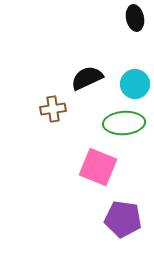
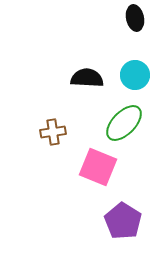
black semicircle: rotated 28 degrees clockwise
cyan circle: moved 9 px up
brown cross: moved 23 px down
green ellipse: rotated 42 degrees counterclockwise
purple pentagon: moved 2 px down; rotated 24 degrees clockwise
